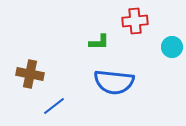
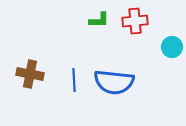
green L-shape: moved 22 px up
blue line: moved 20 px right, 26 px up; rotated 55 degrees counterclockwise
